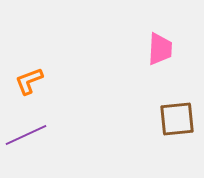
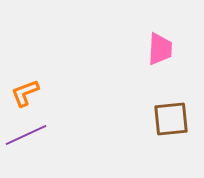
orange L-shape: moved 4 px left, 12 px down
brown square: moved 6 px left
